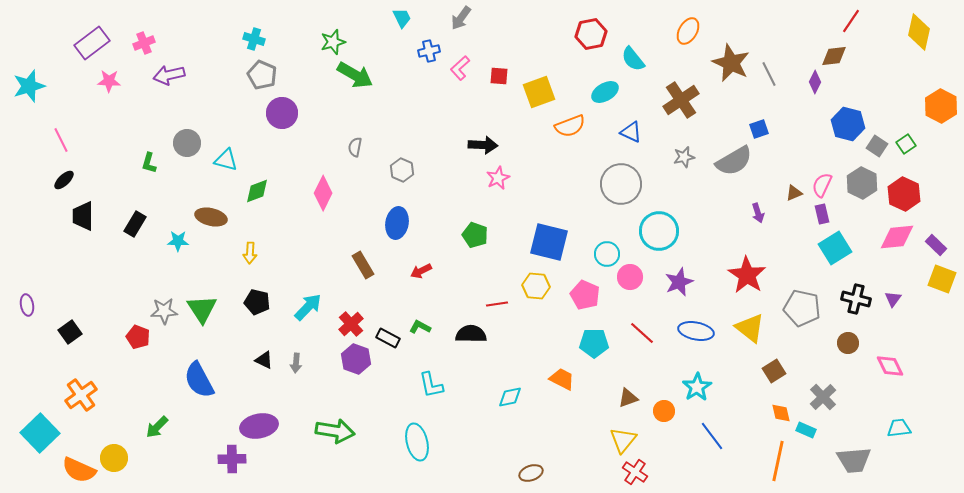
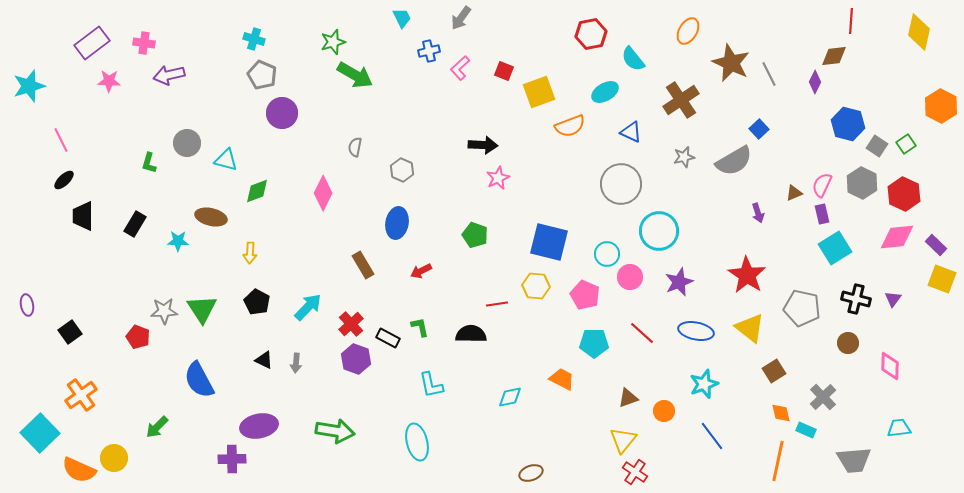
red line at (851, 21): rotated 30 degrees counterclockwise
pink cross at (144, 43): rotated 30 degrees clockwise
red square at (499, 76): moved 5 px right, 5 px up; rotated 18 degrees clockwise
blue square at (759, 129): rotated 24 degrees counterclockwise
black pentagon at (257, 302): rotated 15 degrees clockwise
green L-shape at (420, 327): rotated 50 degrees clockwise
pink diamond at (890, 366): rotated 28 degrees clockwise
cyan star at (697, 387): moved 7 px right, 3 px up; rotated 12 degrees clockwise
